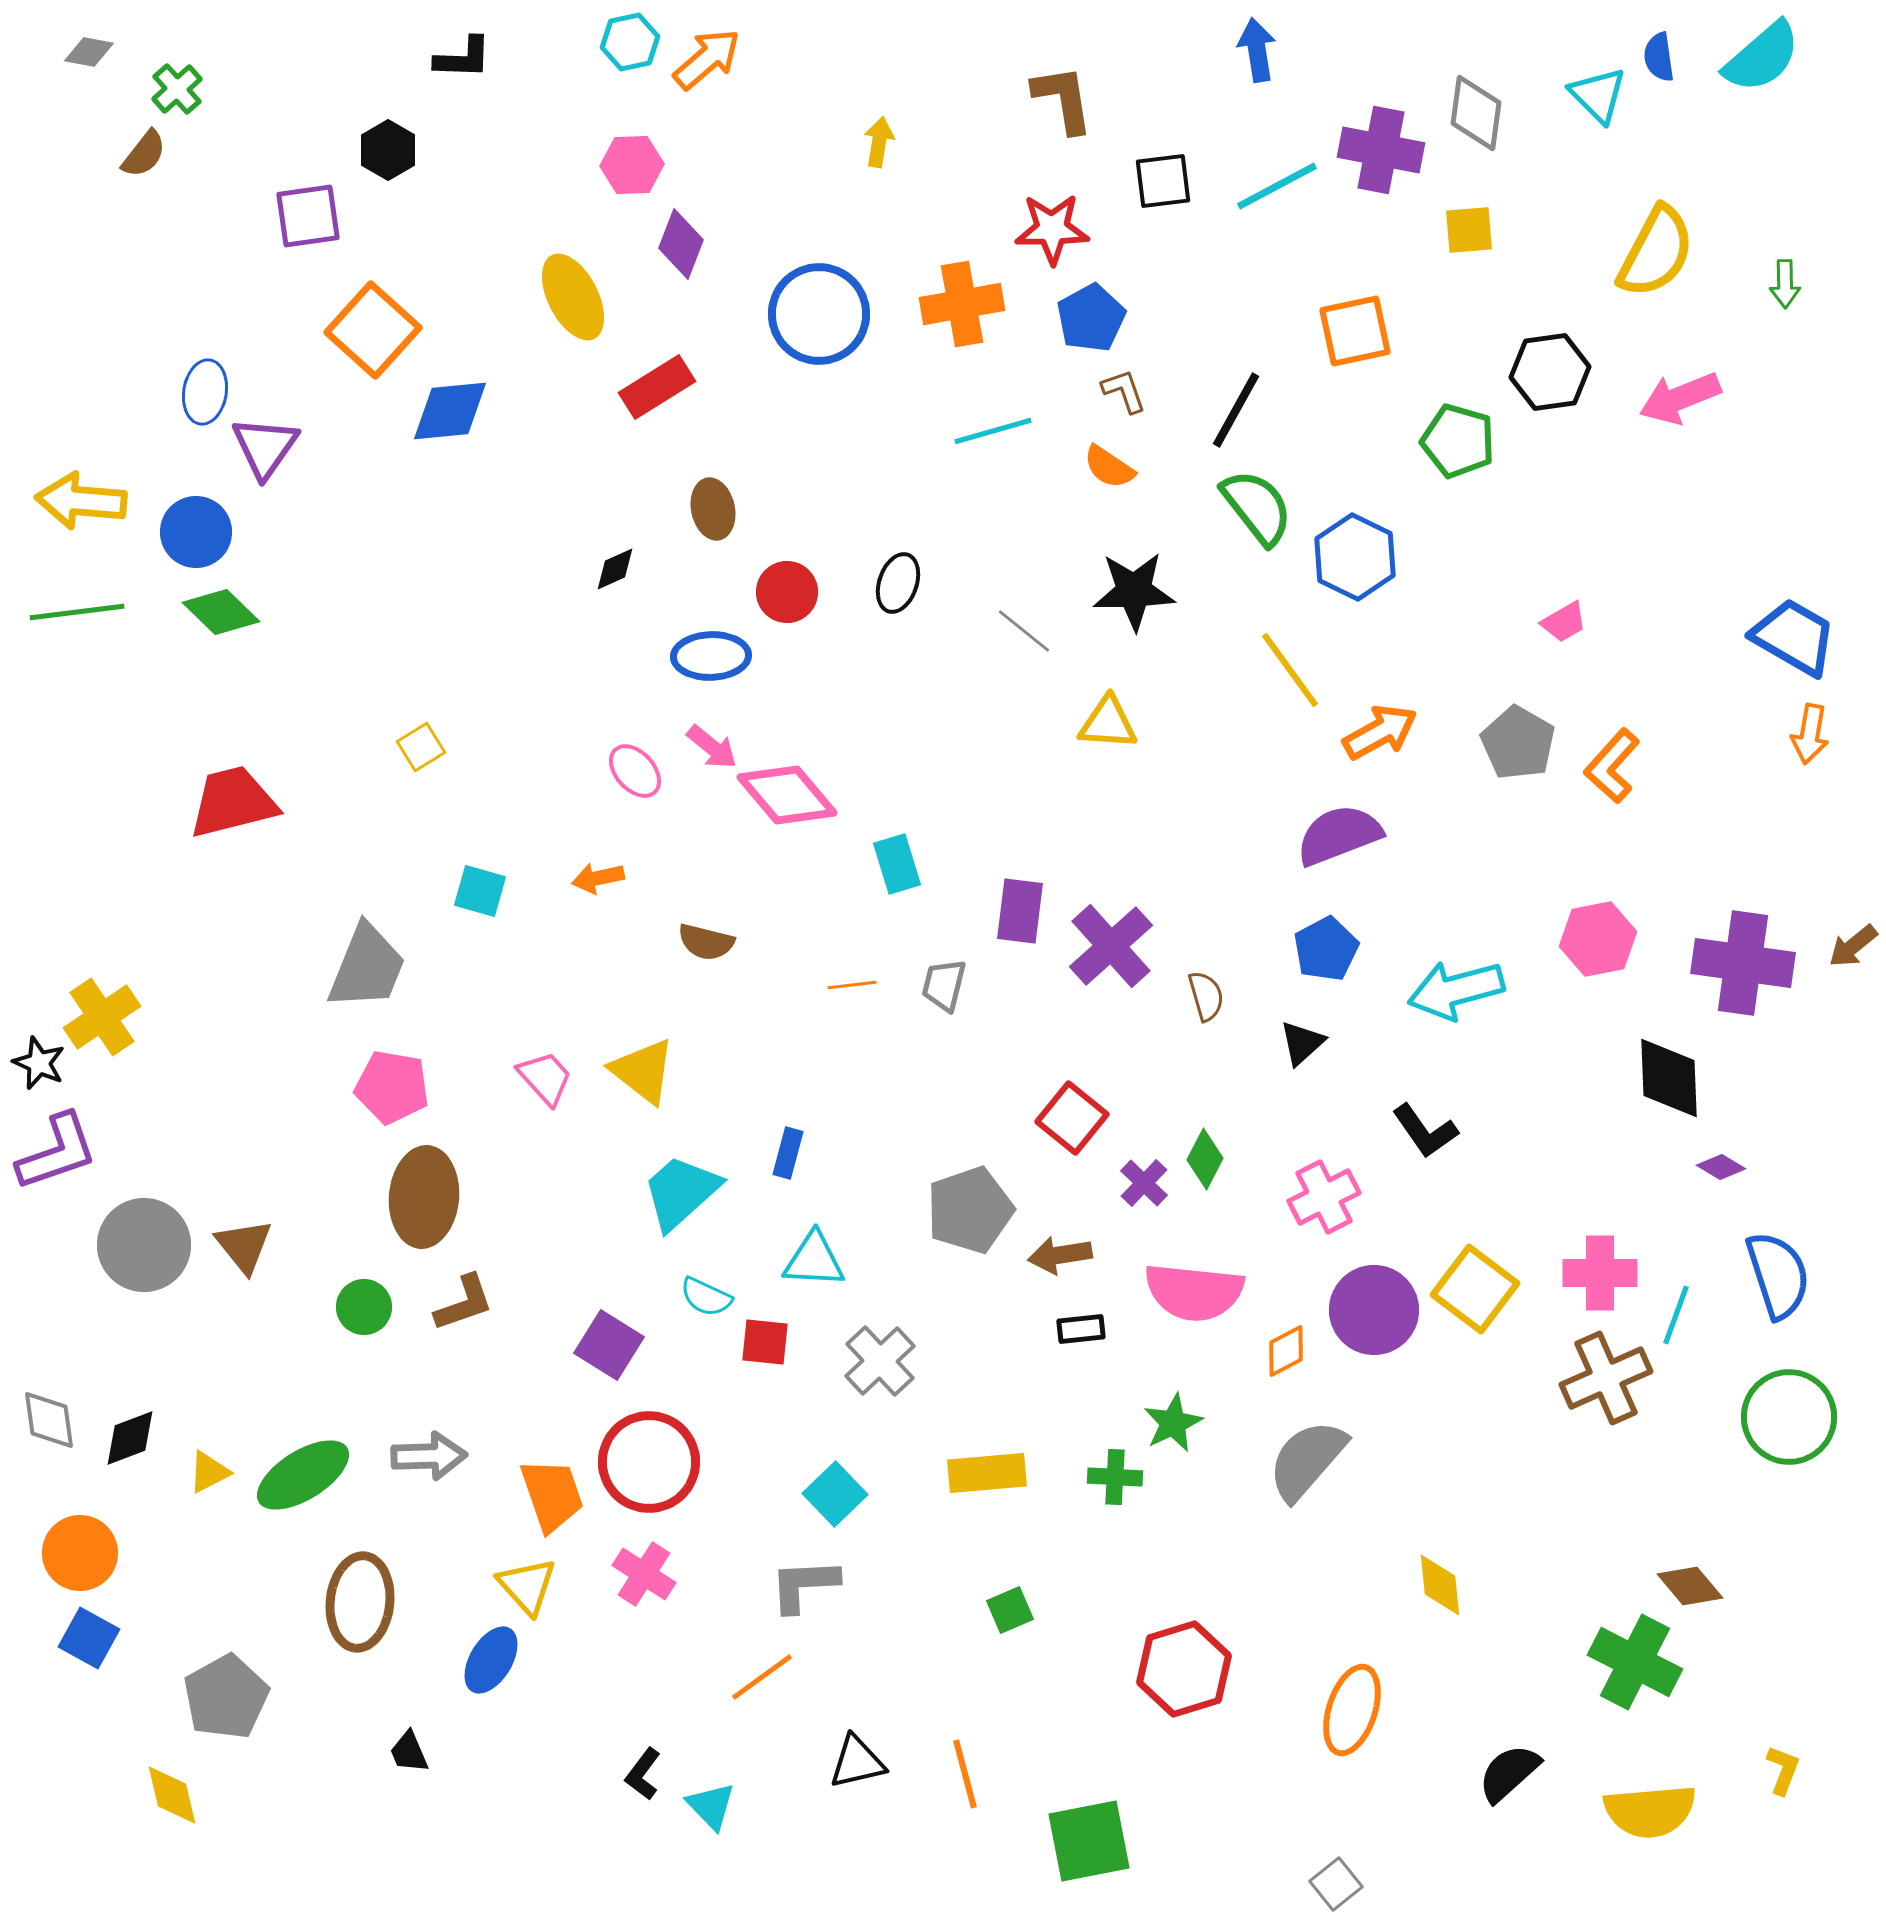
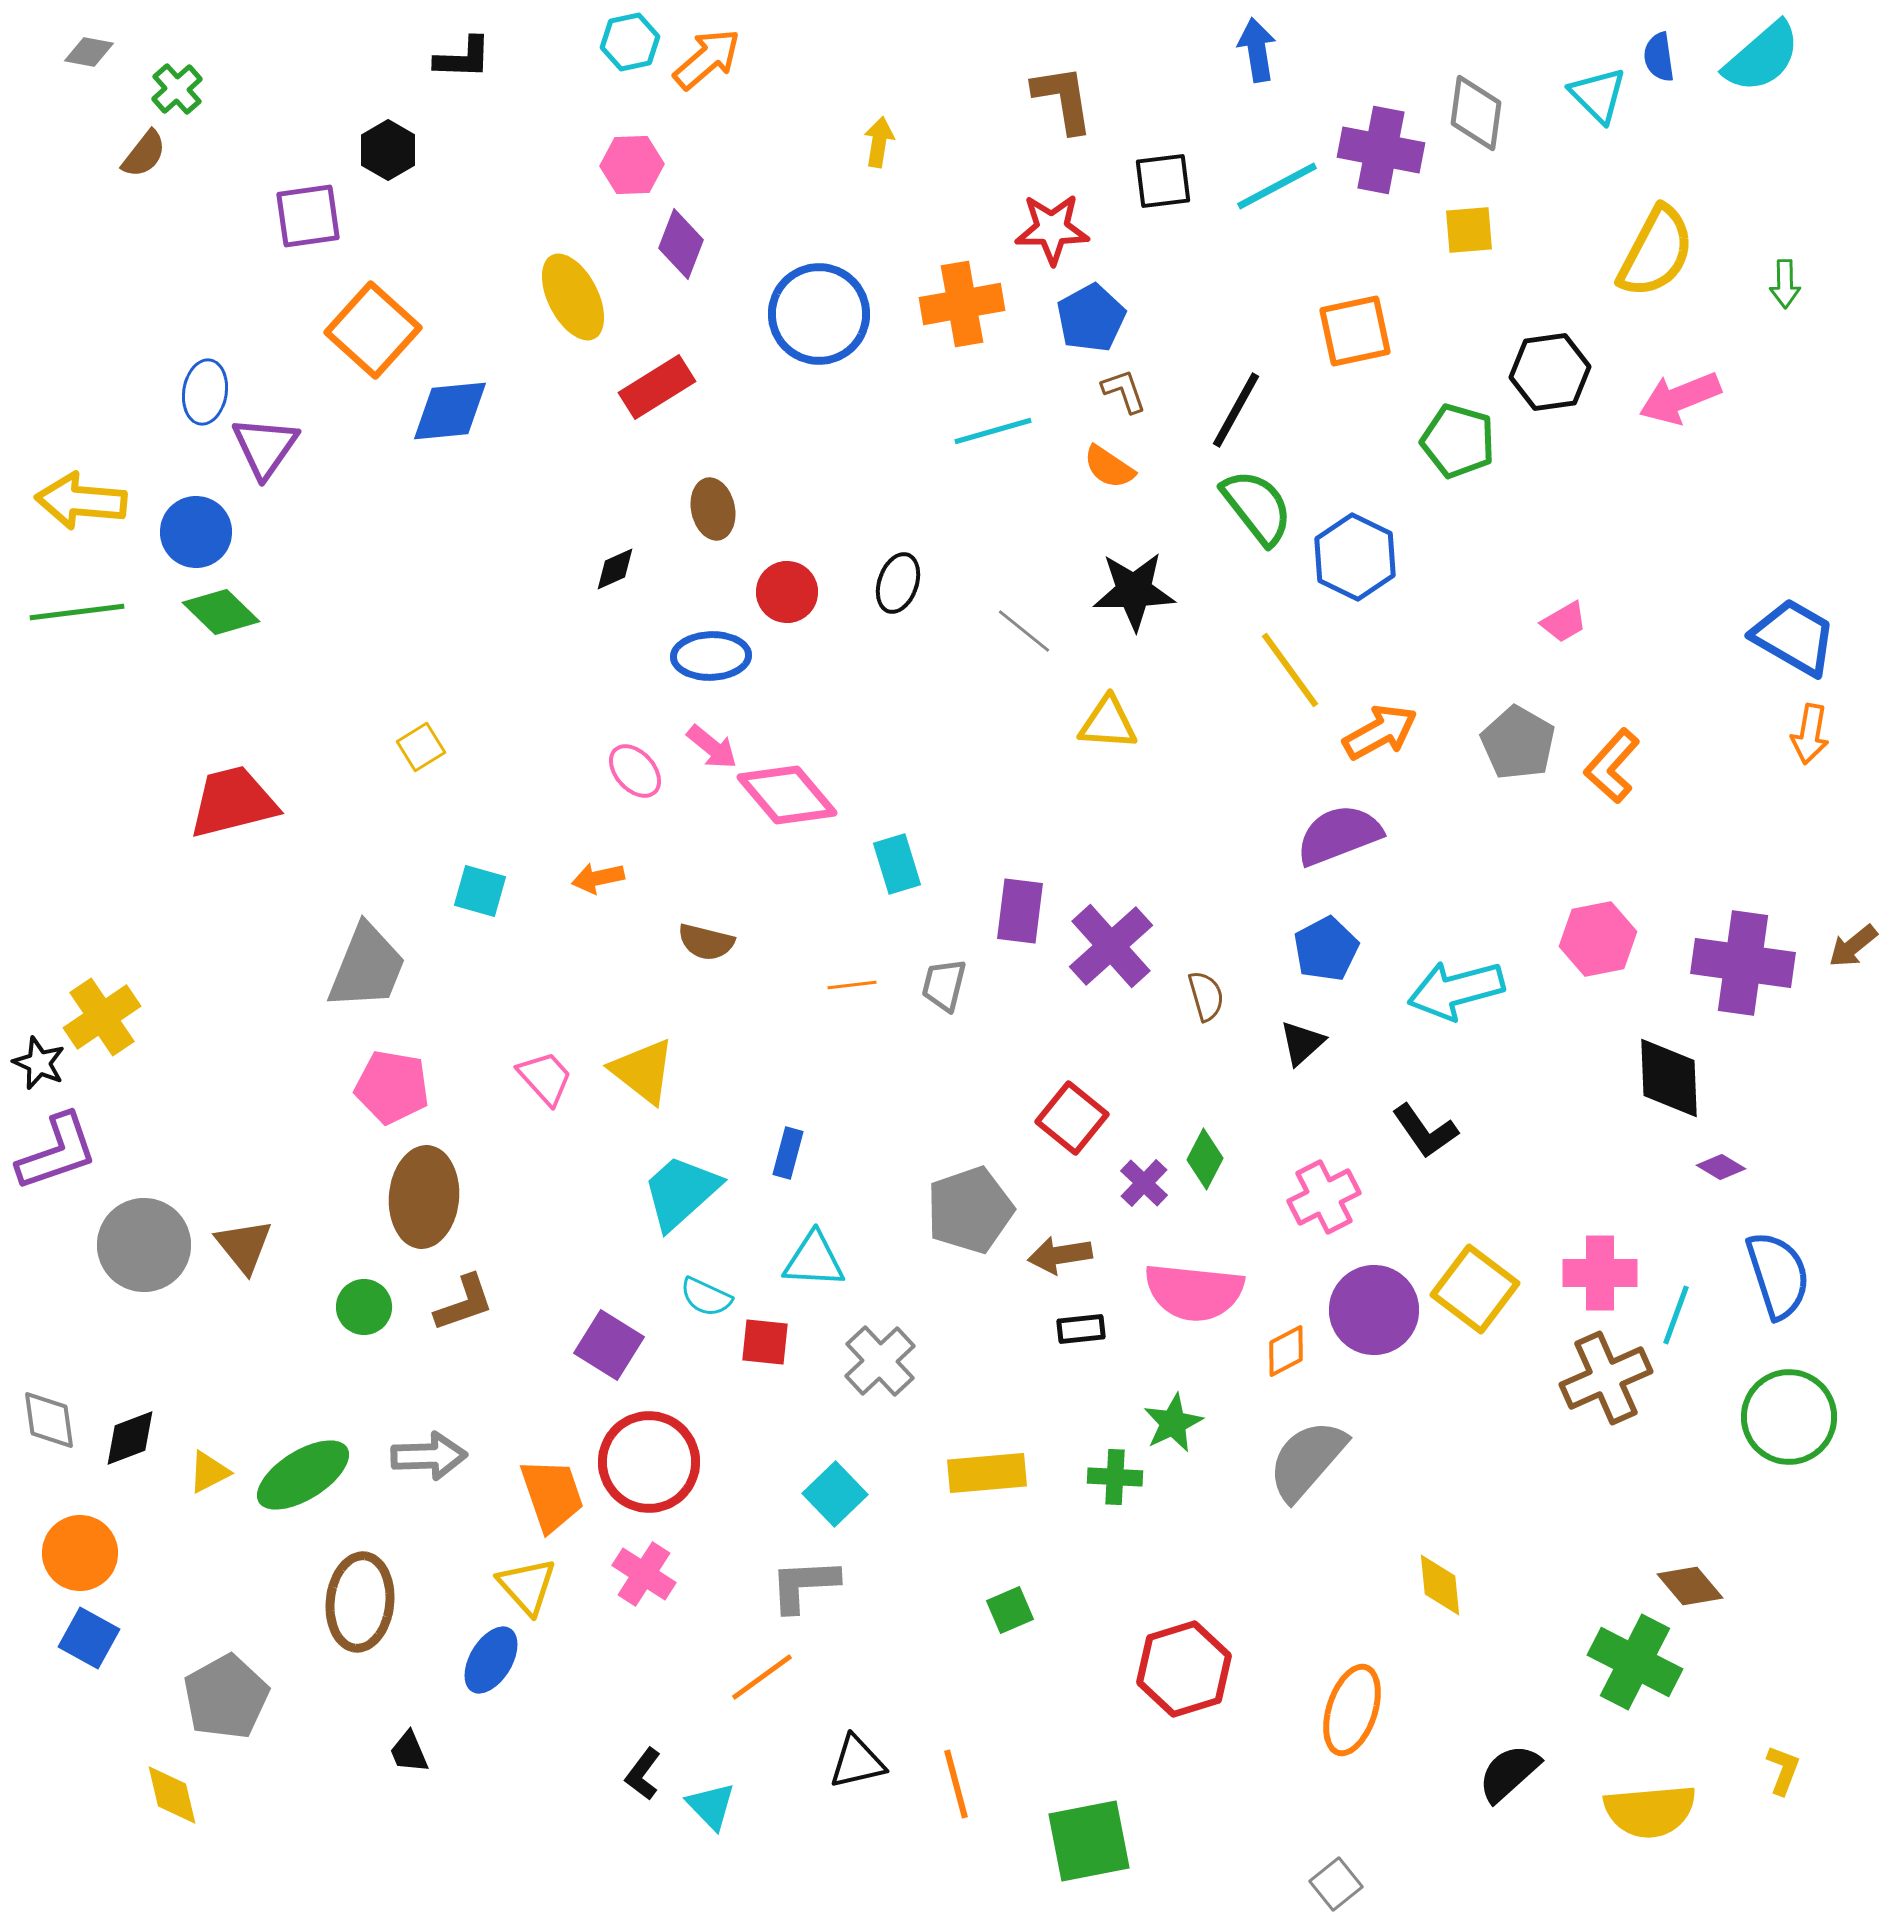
orange line at (965, 1774): moved 9 px left, 10 px down
